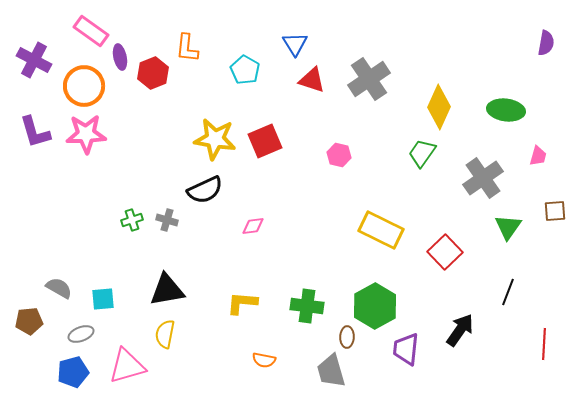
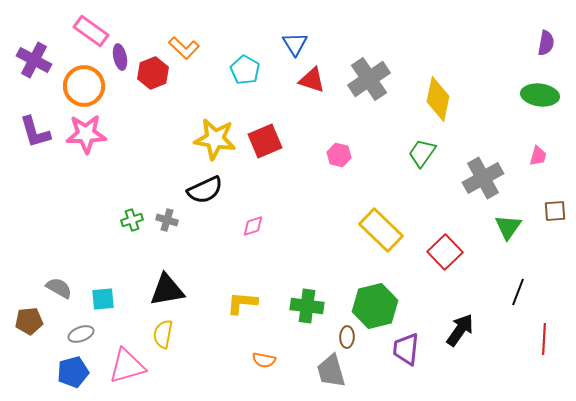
orange L-shape at (187, 48): moved 3 px left; rotated 52 degrees counterclockwise
yellow diamond at (439, 107): moved 1 px left, 8 px up; rotated 12 degrees counterclockwise
green ellipse at (506, 110): moved 34 px right, 15 px up
gray cross at (483, 178): rotated 6 degrees clockwise
pink diamond at (253, 226): rotated 10 degrees counterclockwise
yellow rectangle at (381, 230): rotated 18 degrees clockwise
black line at (508, 292): moved 10 px right
green hexagon at (375, 306): rotated 15 degrees clockwise
yellow semicircle at (165, 334): moved 2 px left
red line at (544, 344): moved 5 px up
